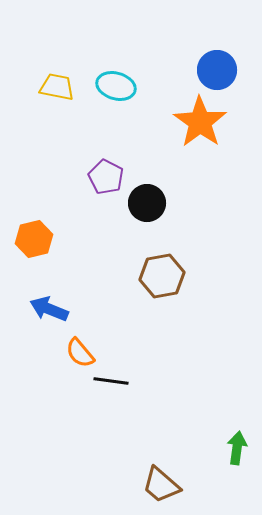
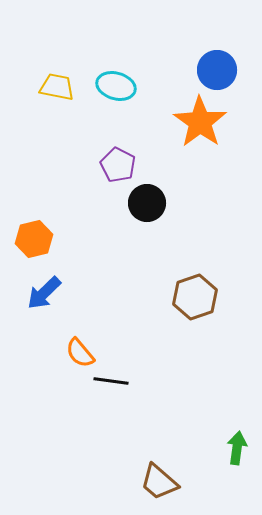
purple pentagon: moved 12 px right, 12 px up
brown hexagon: moved 33 px right, 21 px down; rotated 9 degrees counterclockwise
blue arrow: moved 5 px left, 16 px up; rotated 66 degrees counterclockwise
brown trapezoid: moved 2 px left, 3 px up
